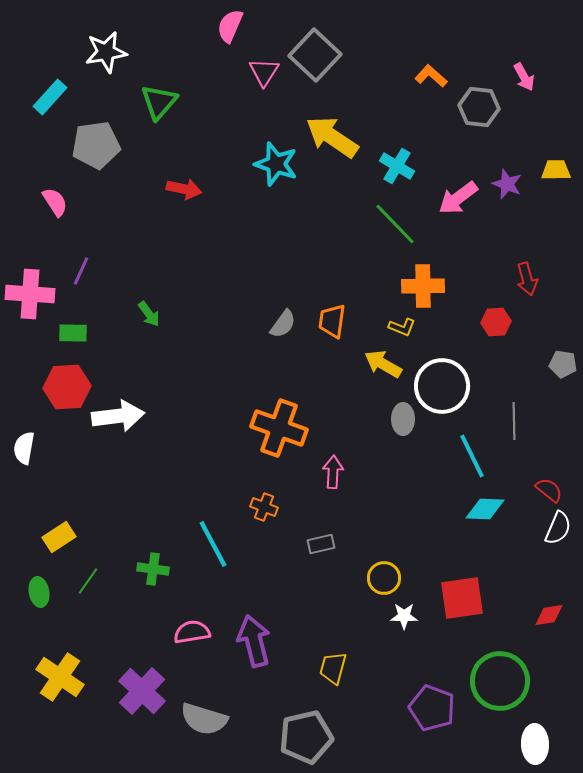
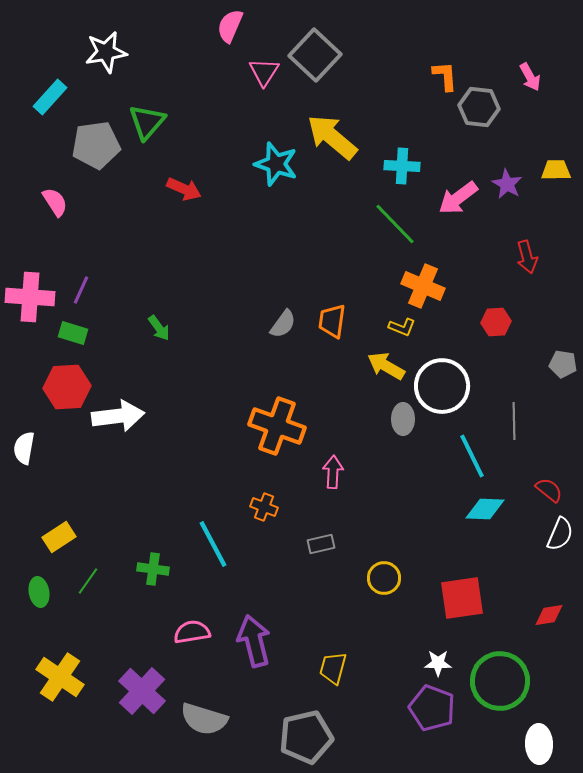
orange L-shape at (431, 76): moved 14 px right; rotated 44 degrees clockwise
pink arrow at (524, 77): moved 6 px right
green triangle at (159, 102): moved 12 px left, 20 px down
yellow arrow at (332, 137): rotated 6 degrees clockwise
cyan cross at (397, 166): moved 5 px right; rotated 28 degrees counterclockwise
purple star at (507, 184): rotated 8 degrees clockwise
red arrow at (184, 189): rotated 12 degrees clockwise
purple line at (81, 271): moved 19 px down
red arrow at (527, 279): moved 22 px up
orange cross at (423, 286): rotated 24 degrees clockwise
pink cross at (30, 294): moved 3 px down
green arrow at (149, 314): moved 10 px right, 14 px down
green rectangle at (73, 333): rotated 16 degrees clockwise
yellow arrow at (383, 364): moved 3 px right, 2 px down
orange cross at (279, 428): moved 2 px left, 2 px up
white semicircle at (558, 528): moved 2 px right, 6 px down
white star at (404, 616): moved 34 px right, 47 px down
white ellipse at (535, 744): moved 4 px right
